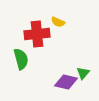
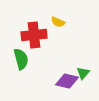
red cross: moved 3 px left, 1 px down
purple diamond: moved 1 px right, 1 px up
